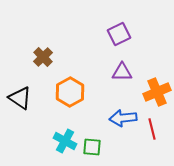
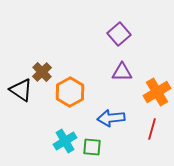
purple square: rotated 15 degrees counterclockwise
brown cross: moved 1 px left, 15 px down
orange cross: rotated 8 degrees counterclockwise
black triangle: moved 1 px right, 8 px up
blue arrow: moved 12 px left
red line: rotated 30 degrees clockwise
cyan cross: rotated 30 degrees clockwise
